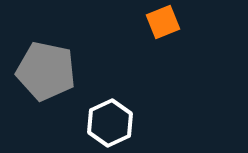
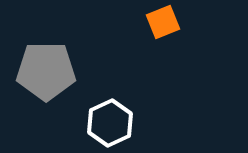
gray pentagon: rotated 12 degrees counterclockwise
